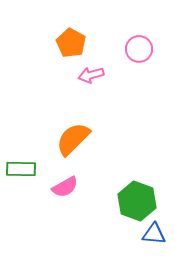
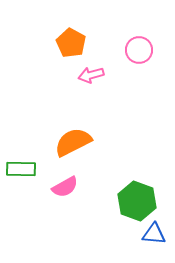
pink circle: moved 1 px down
orange semicircle: moved 3 px down; rotated 18 degrees clockwise
